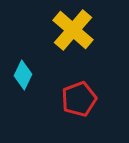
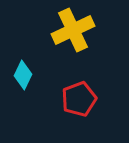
yellow cross: rotated 24 degrees clockwise
